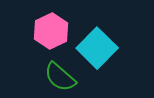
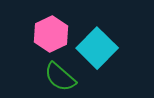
pink hexagon: moved 3 px down
